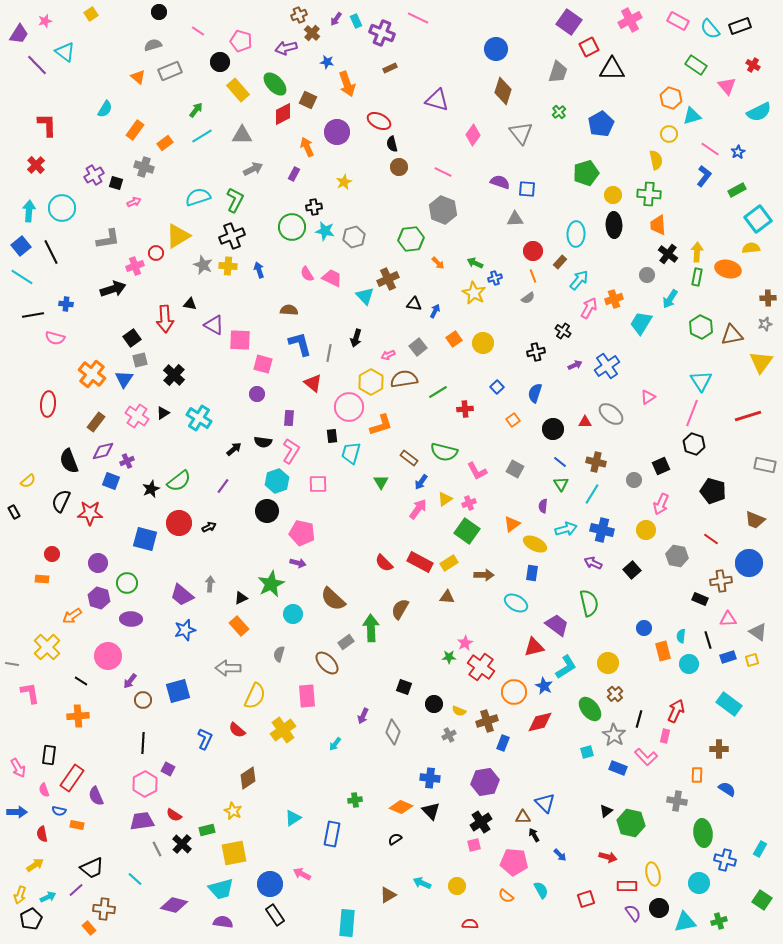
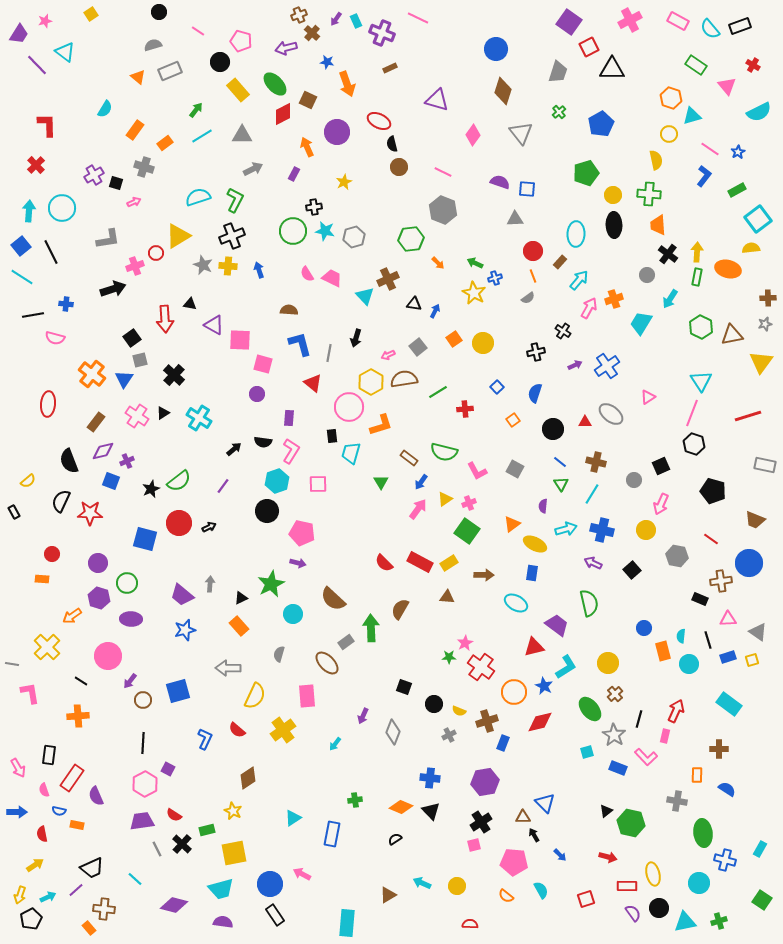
green circle at (292, 227): moved 1 px right, 4 px down
